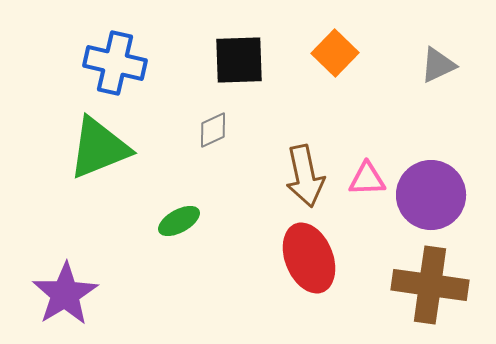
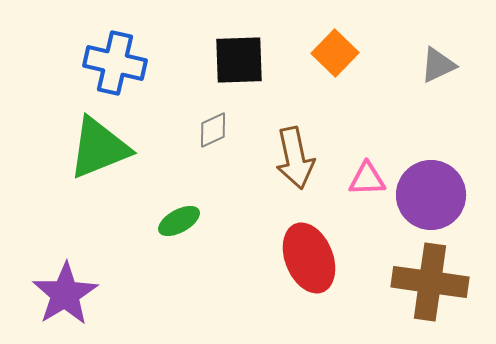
brown arrow: moved 10 px left, 18 px up
brown cross: moved 3 px up
